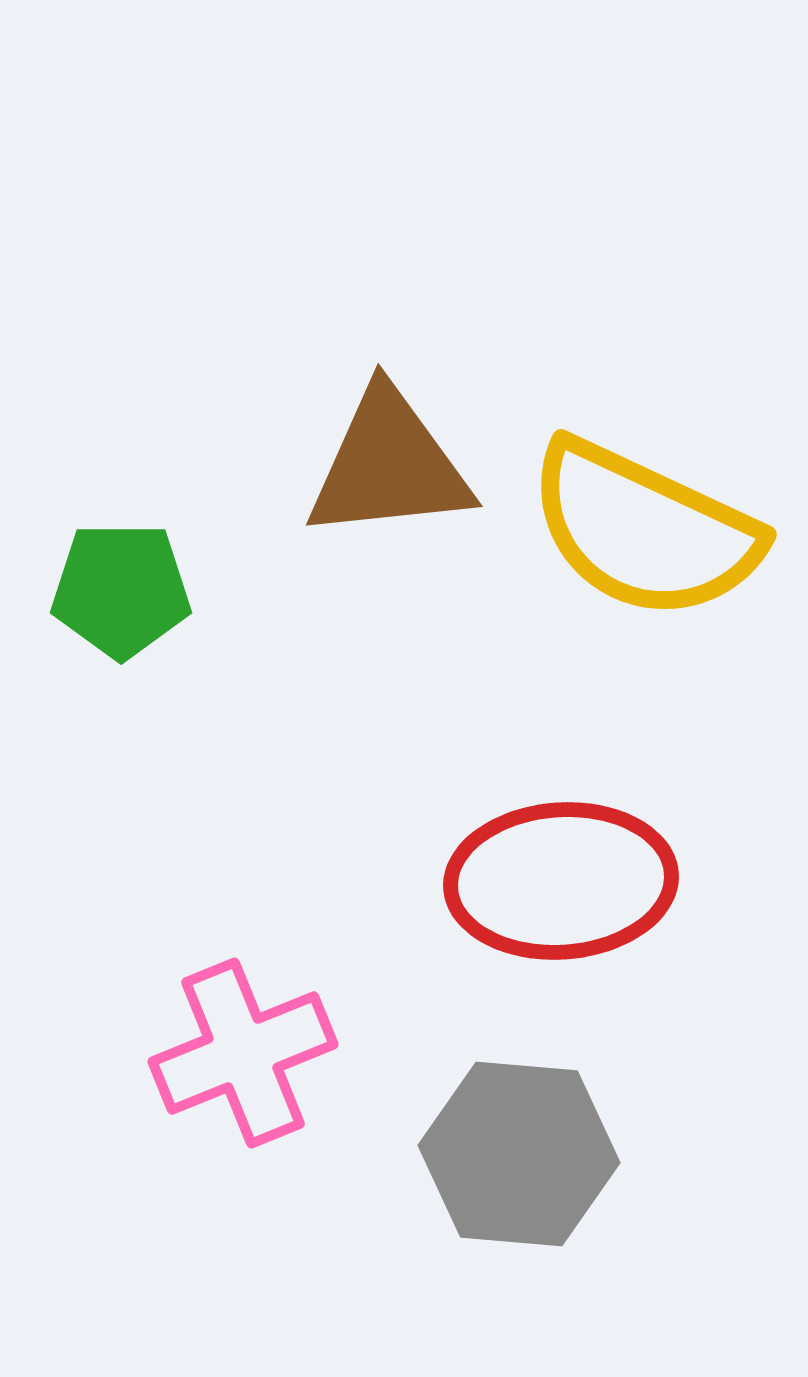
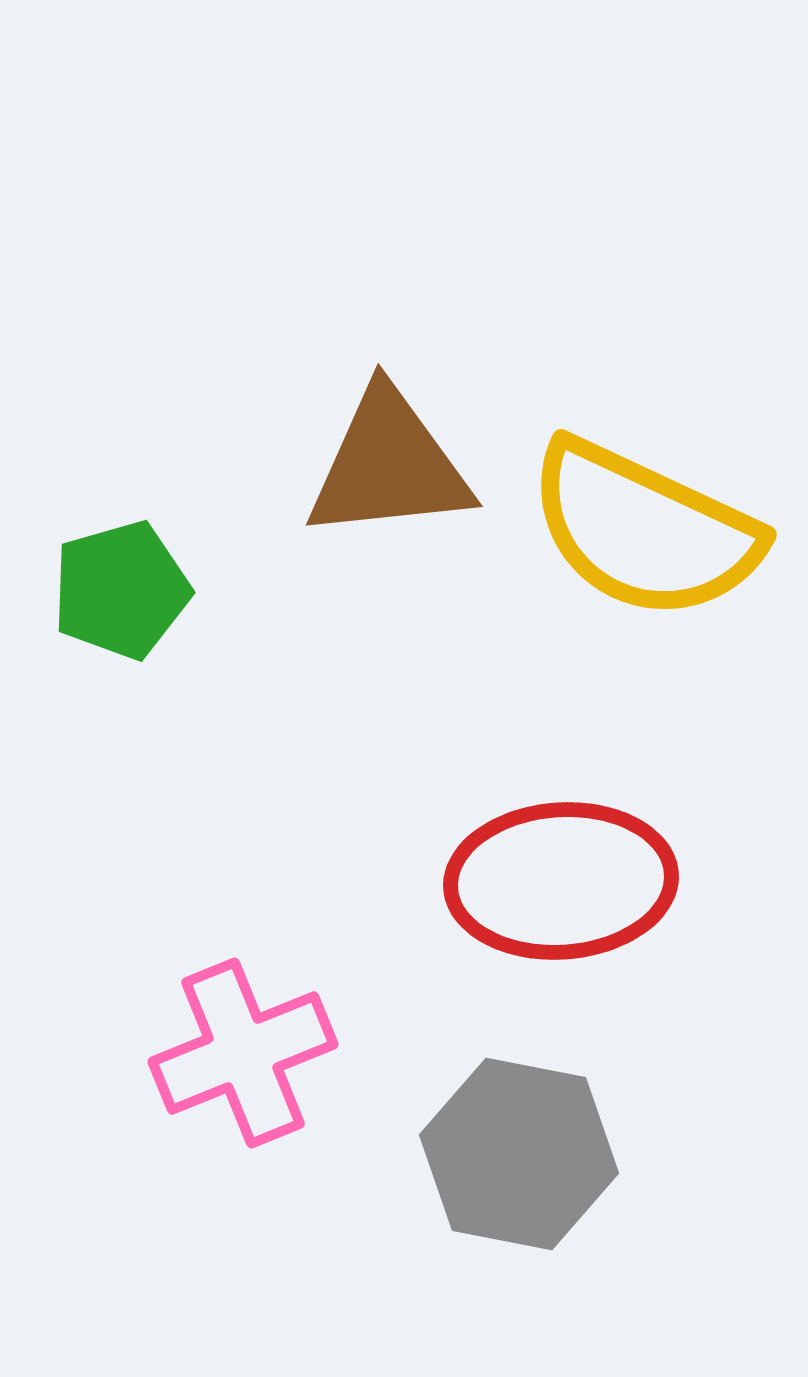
green pentagon: rotated 16 degrees counterclockwise
gray hexagon: rotated 6 degrees clockwise
